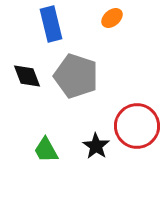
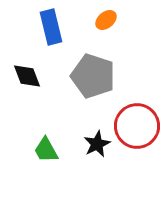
orange ellipse: moved 6 px left, 2 px down
blue rectangle: moved 3 px down
gray pentagon: moved 17 px right
black star: moved 1 px right, 2 px up; rotated 12 degrees clockwise
